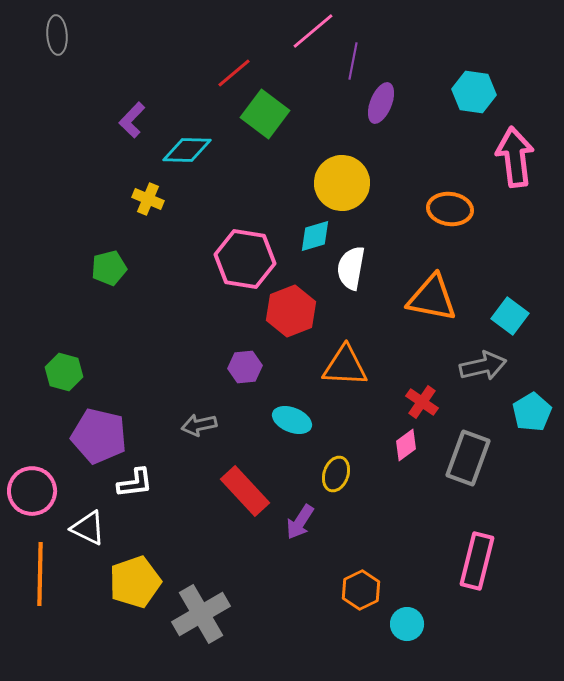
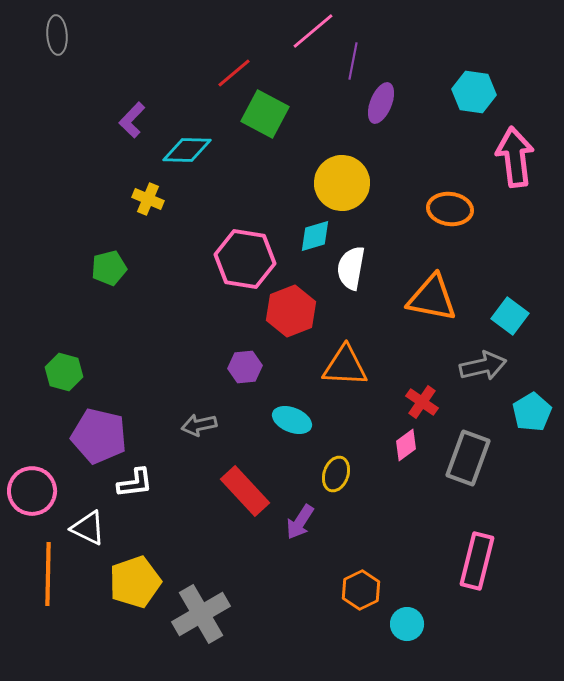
green square at (265, 114): rotated 9 degrees counterclockwise
orange line at (40, 574): moved 8 px right
